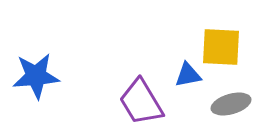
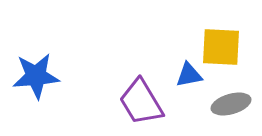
blue triangle: moved 1 px right
